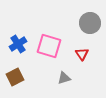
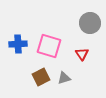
blue cross: rotated 30 degrees clockwise
brown square: moved 26 px right
